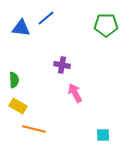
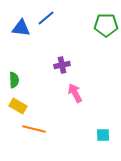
purple cross: rotated 21 degrees counterclockwise
